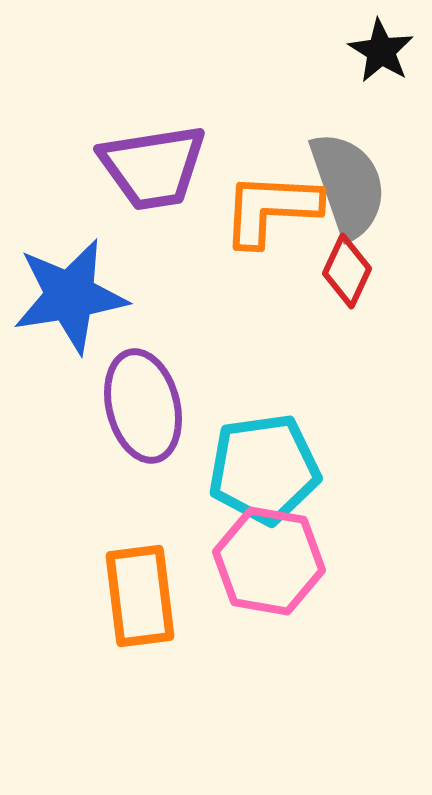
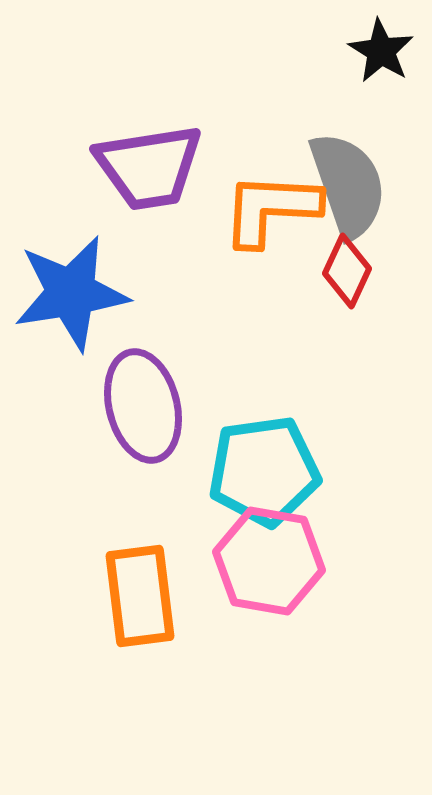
purple trapezoid: moved 4 px left
blue star: moved 1 px right, 3 px up
cyan pentagon: moved 2 px down
